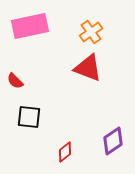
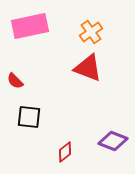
purple diamond: rotated 56 degrees clockwise
